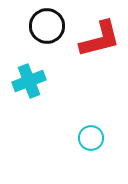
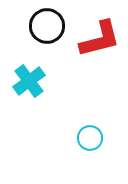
cyan cross: rotated 16 degrees counterclockwise
cyan circle: moved 1 px left
